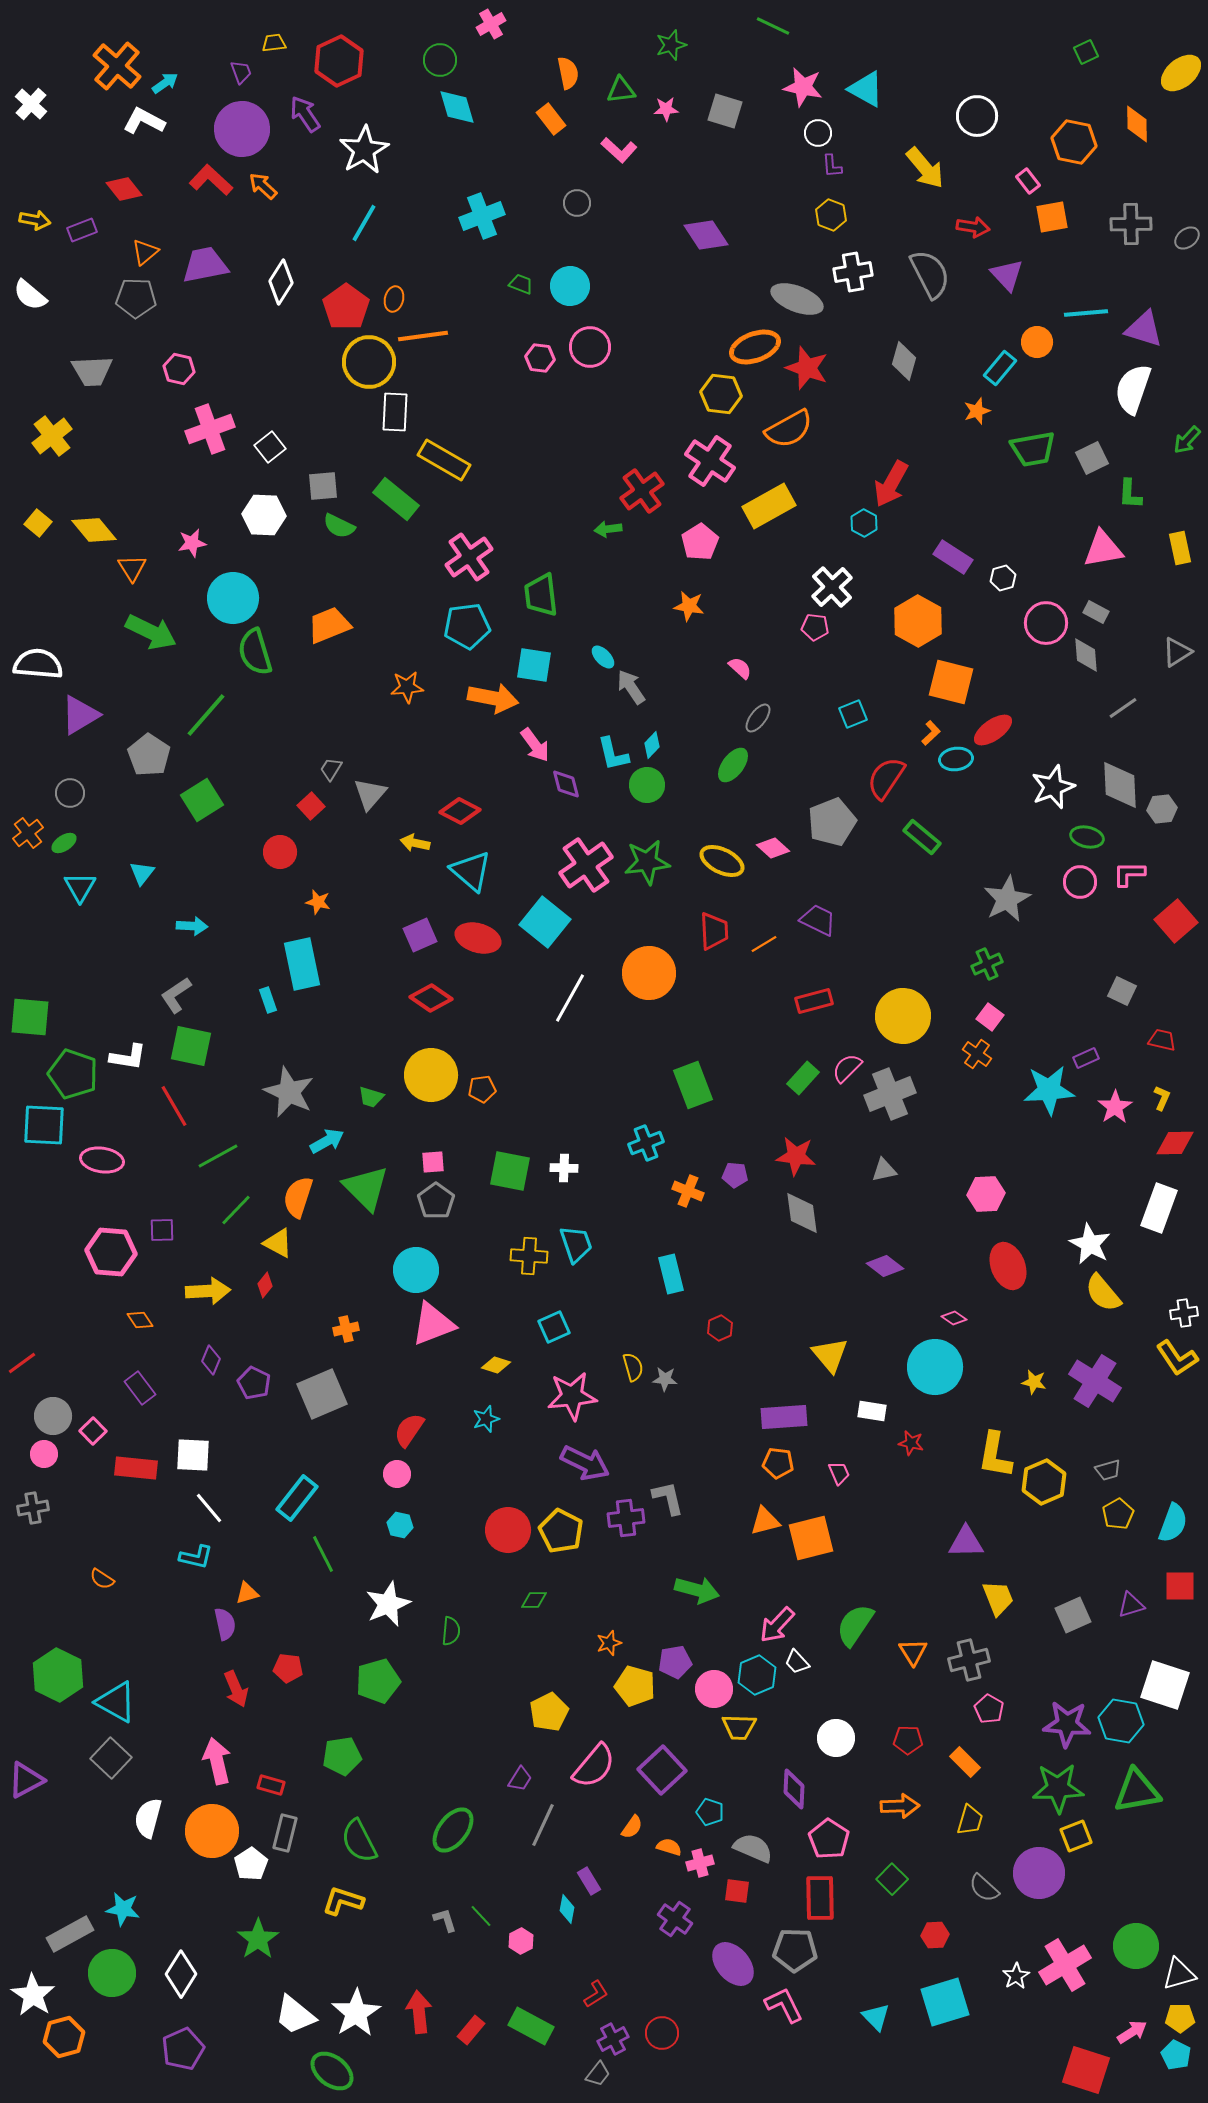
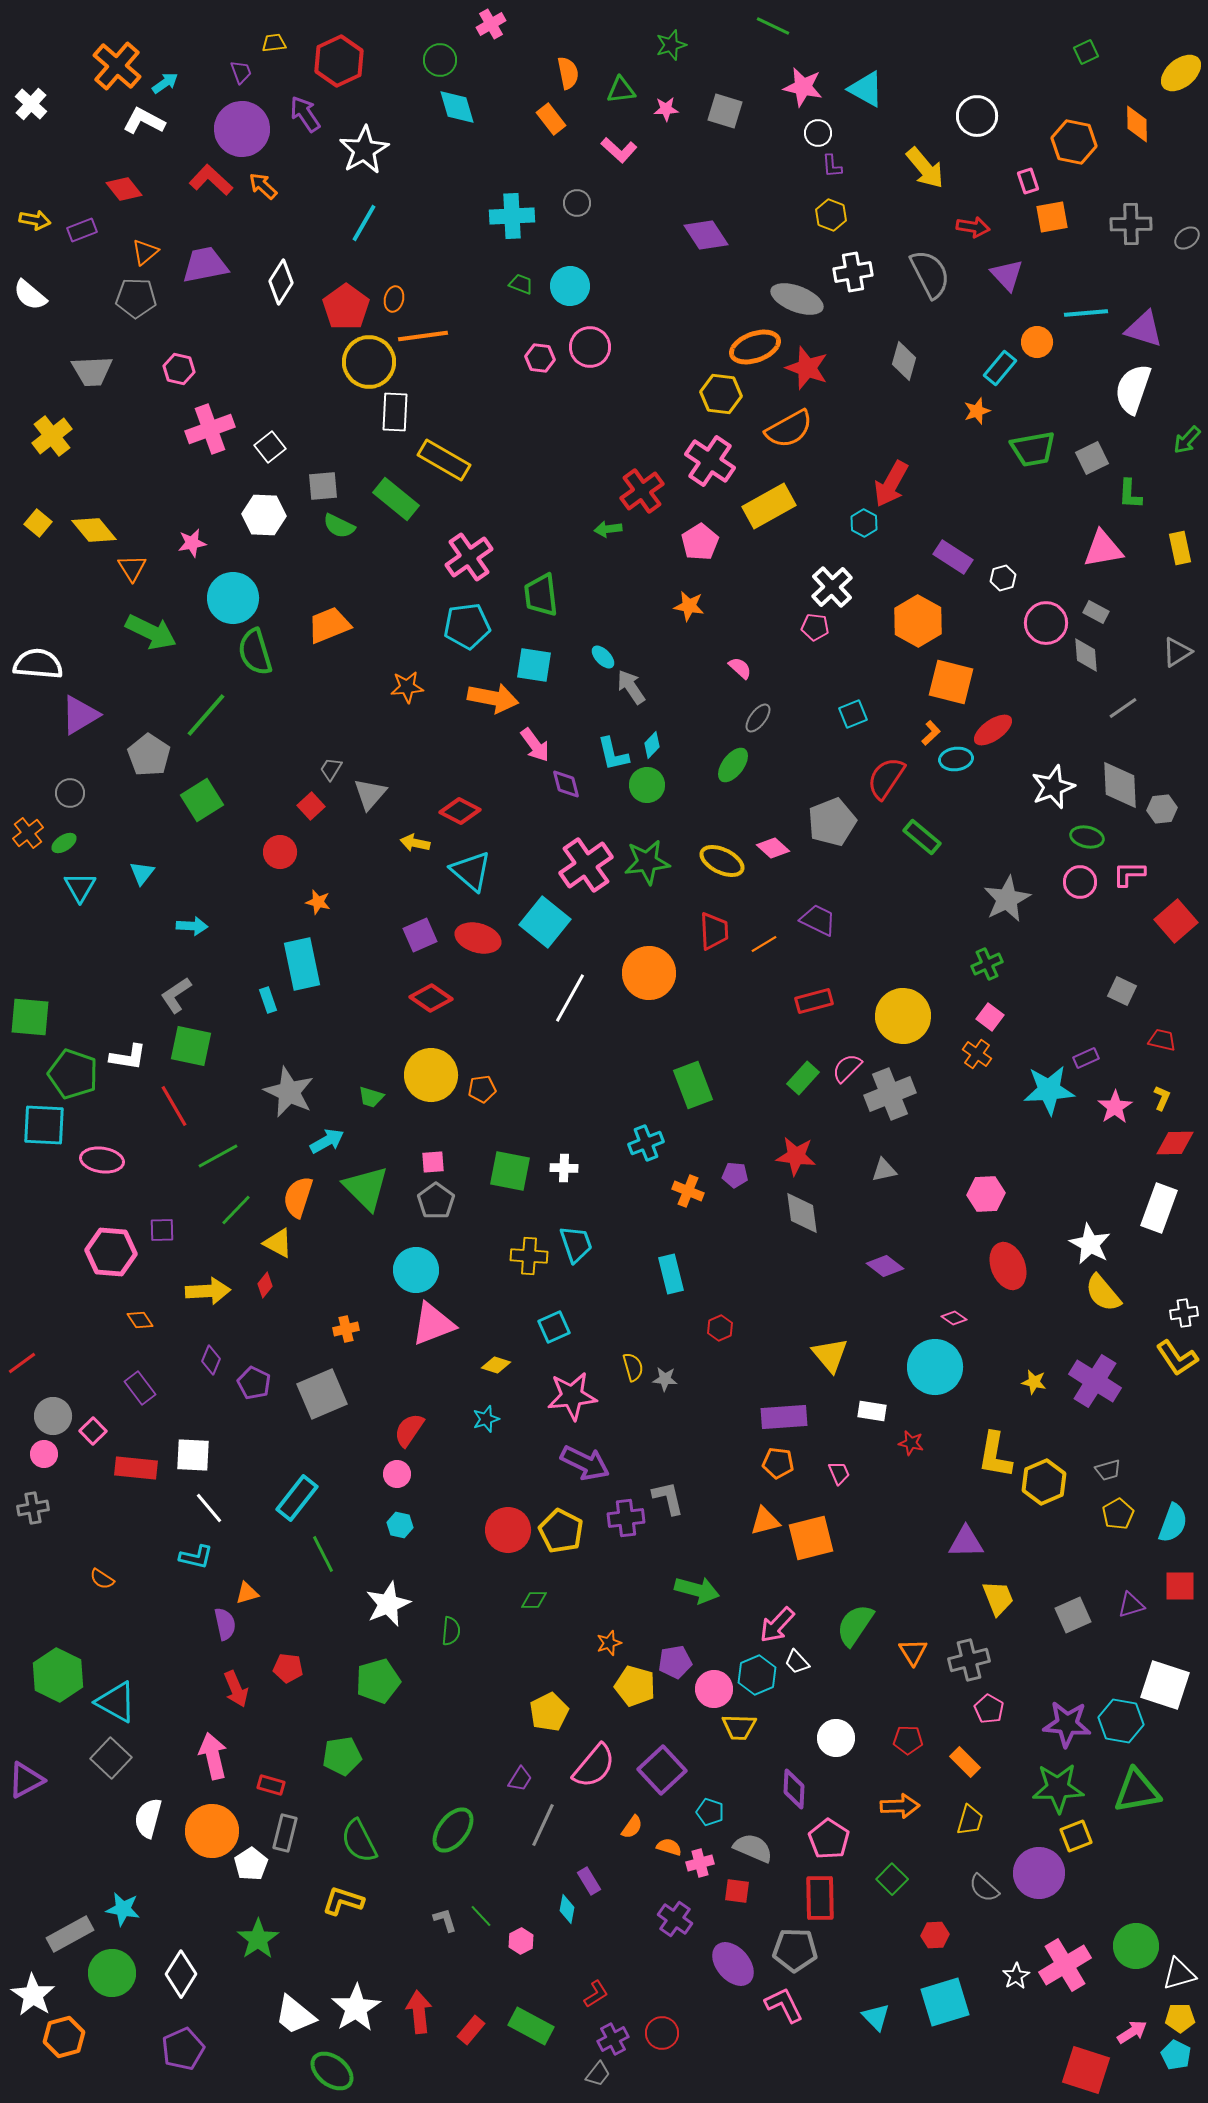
pink rectangle at (1028, 181): rotated 20 degrees clockwise
cyan cross at (482, 216): moved 30 px right; rotated 18 degrees clockwise
pink arrow at (217, 1761): moved 4 px left, 5 px up
white star at (356, 2013): moved 5 px up
